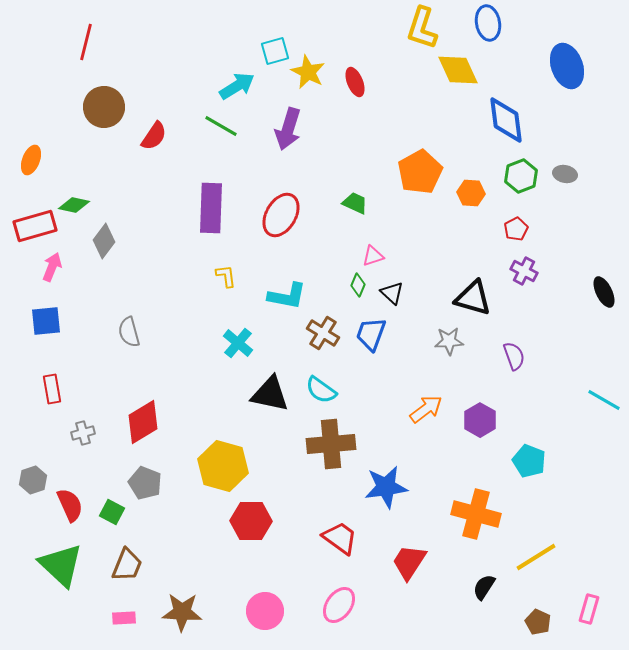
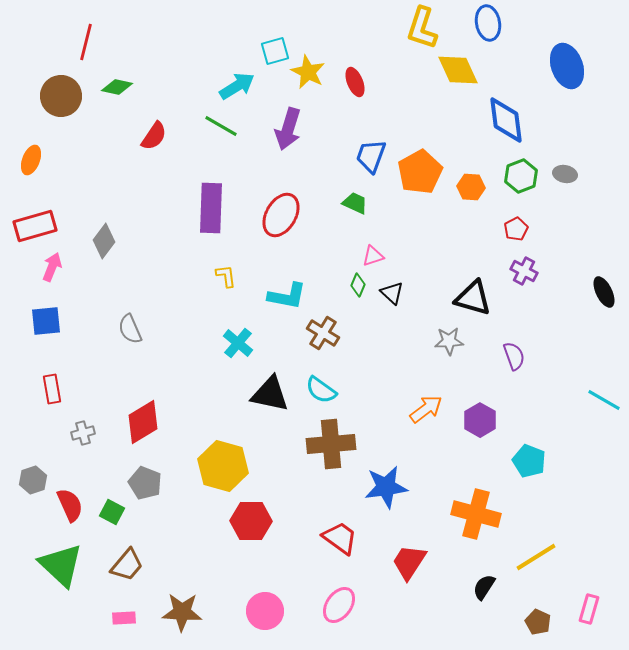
brown circle at (104, 107): moved 43 px left, 11 px up
orange hexagon at (471, 193): moved 6 px up
green diamond at (74, 205): moved 43 px right, 118 px up
gray semicircle at (129, 332): moved 1 px right, 3 px up; rotated 8 degrees counterclockwise
blue trapezoid at (371, 334): moved 178 px up
brown trapezoid at (127, 565): rotated 18 degrees clockwise
